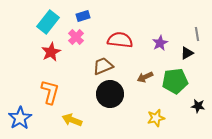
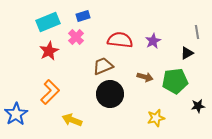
cyan rectangle: rotated 30 degrees clockwise
gray line: moved 2 px up
purple star: moved 7 px left, 2 px up
red star: moved 2 px left, 1 px up
brown arrow: rotated 140 degrees counterclockwise
orange L-shape: rotated 30 degrees clockwise
black star: rotated 16 degrees counterclockwise
blue star: moved 4 px left, 4 px up
